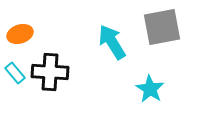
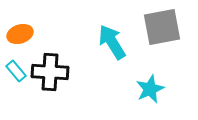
cyan rectangle: moved 1 px right, 2 px up
cyan star: rotated 16 degrees clockwise
